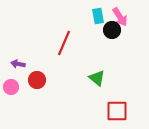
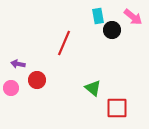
pink arrow: moved 13 px right; rotated 18 degrees counterclockwise
green triangle: moved 4 px left, 10 px down
pink circle: moved 1 px down
red square: moved 3 px up
